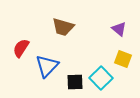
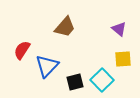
brown trapezoid: moved 2 px right; rotated 65 degrees counterclockwise
red semicircle: moved 1 px right, 2 px down
yellow square: rotated 24 degrees counterclockwise
cyan square: moved 1 px right, 2 px down
black square: rotated 12 degrees counterclockwise
